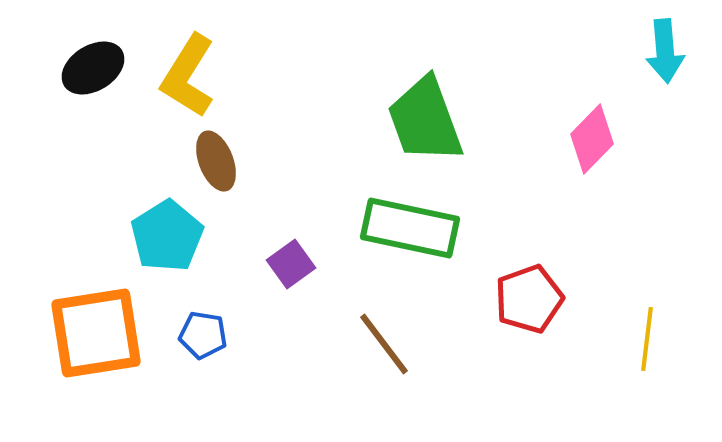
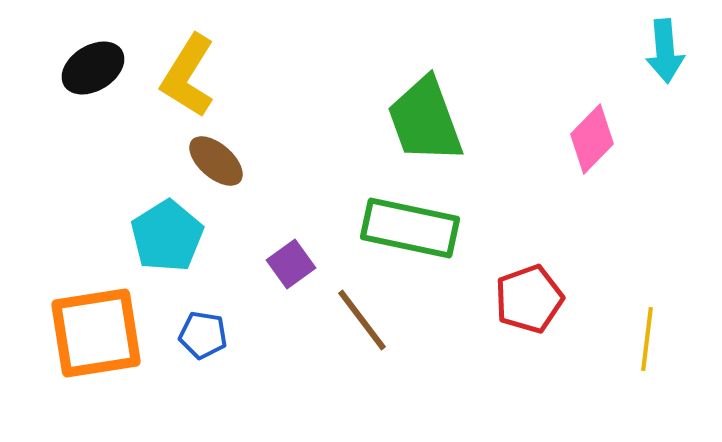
brown ellipse: rotated 28 degrees counterclockwise
brown line: moved 22 px left, 24 px up
